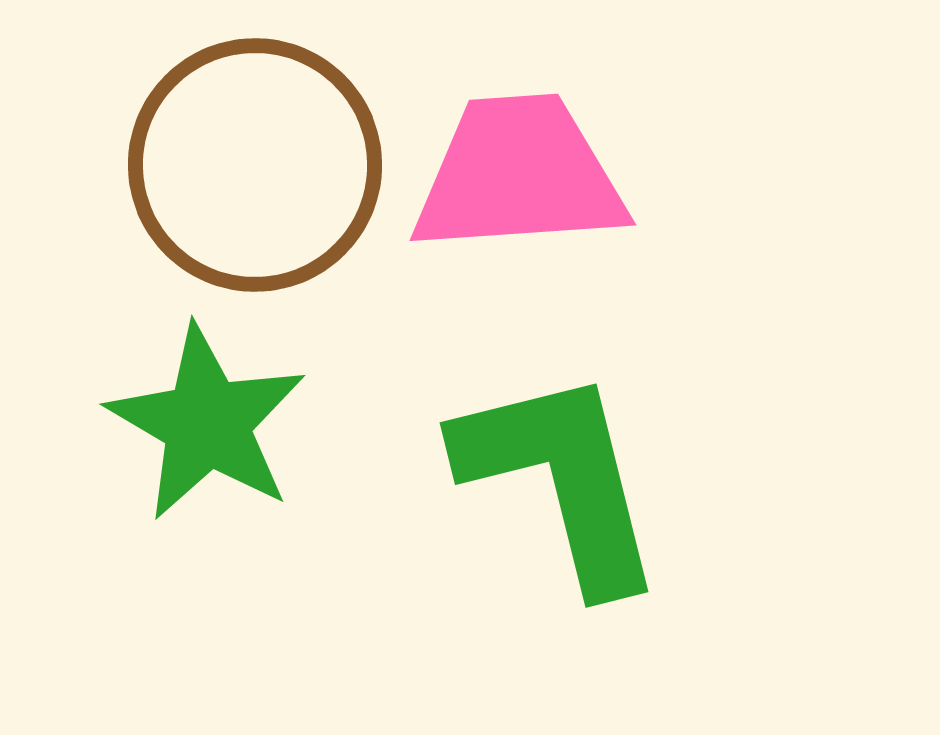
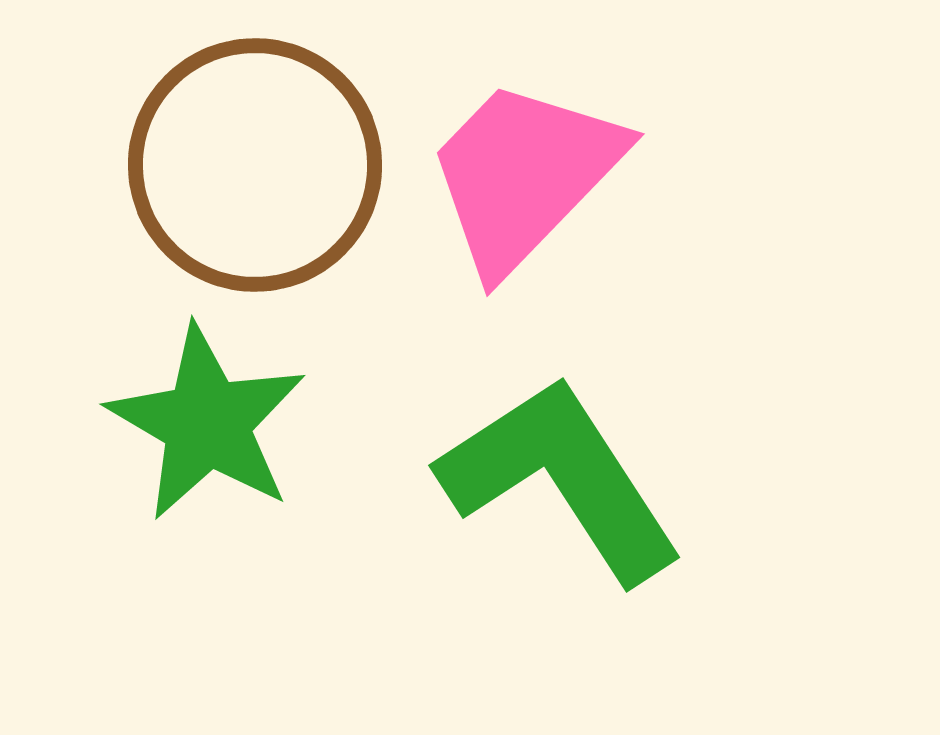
pink trapezoid: moved 5 px right; rotated 42 degrees counterclockwise
green L-shape: rotated 19 degrees counterclockwise
